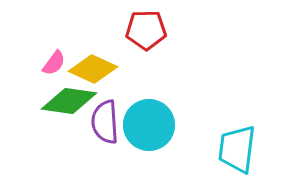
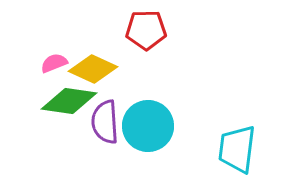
pink semicircle: rotated 148 degrees counterclockwise
cyan circle: moved 1 px left, 1 px down
